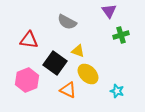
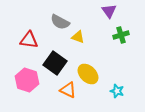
gray semicircle: moved 7 px left
yellow triangle: moved 14 px up
pink hexagon: rotated 20 degrees counterclockwise
